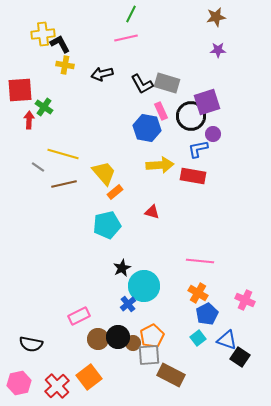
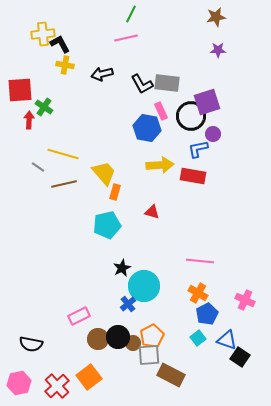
gray rectangle at (167, 83): rotated 10 degrees counterclockwise
orange rectangle at (115, 192): rotated 35 degrees counterclockwise
